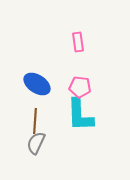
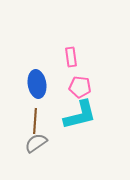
pink rectangle: moved 7 px left, 15 px down
blue ellipse: rotated 48 degrees clockwise
cyan L-shape: rotated 102 degrees counterclockwise
gray semicircle: rotated 30 degrees clockwise
